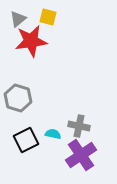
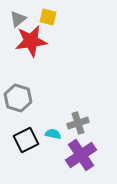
gray cross: moved 1 px left, 3 px up; rotated 30 degrees counterclockwise
